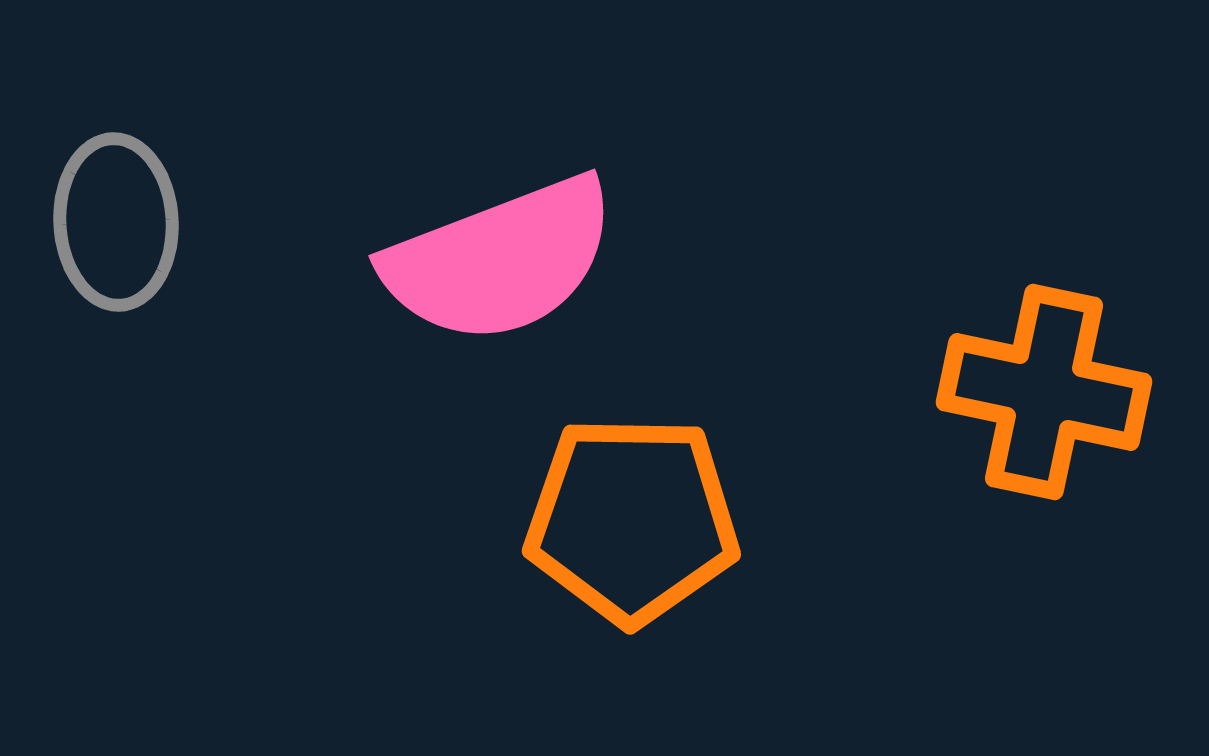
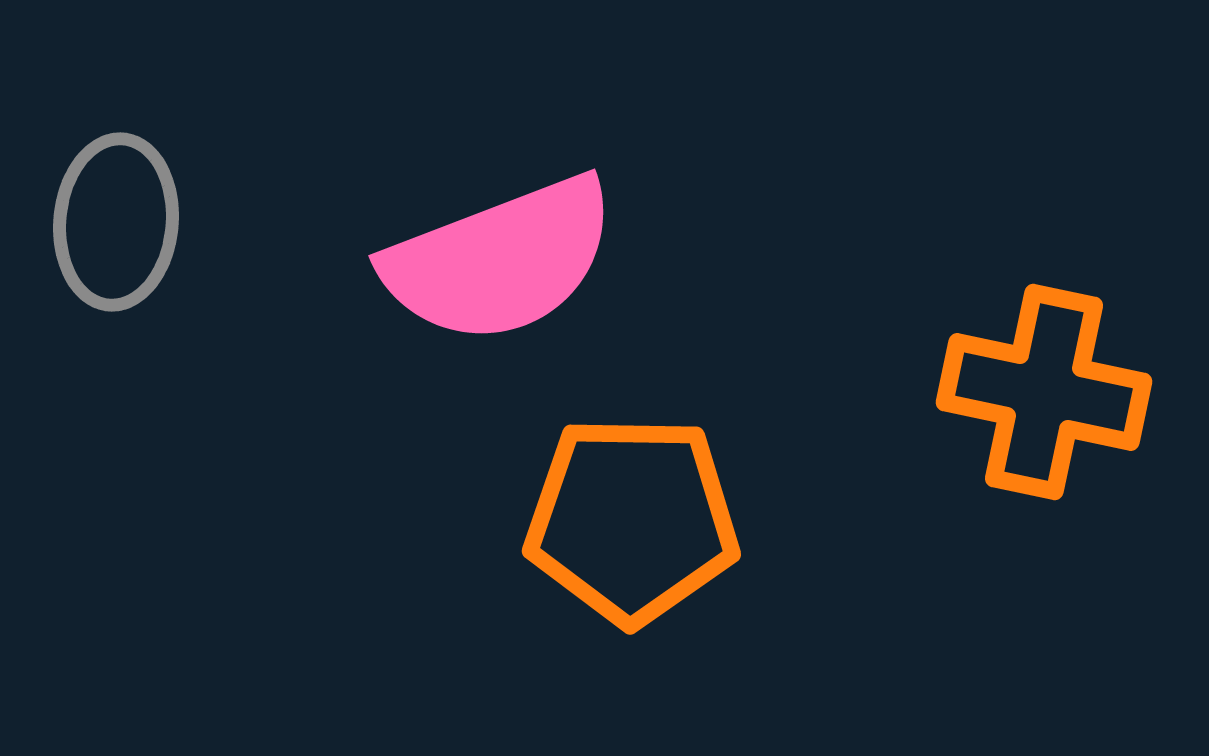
gray ellipse: rotated 8 degrees clockwise
